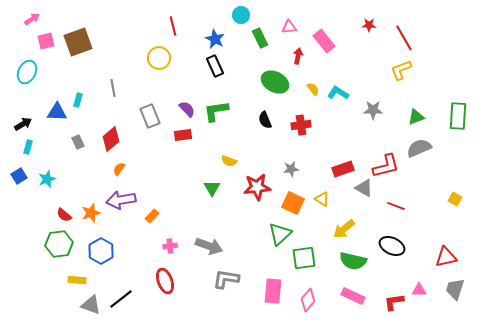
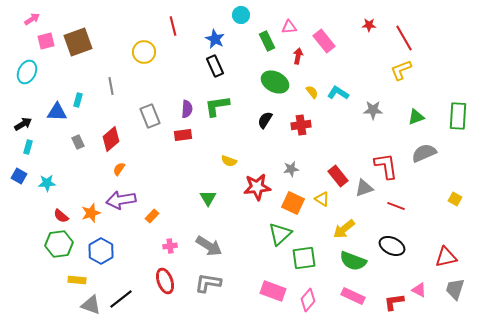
green rectangle at (260, 38): moved 7 px right, 3 px down
yellow circle at (159, 58): moved 15 px left, 6 px up
gray line at (113, 88): moved 2 px left, 2 px up
yellow semicircle at (313, 89): moved 1 px left, 3 px down
purple semicircle at (187, 109): rotated 48 degrees clockwise
green L-shape at (216, 111): moved 1 px right, 5 px up
black semicircle at (265, 120): rotated 54 degrees clockwise
gray semicircle at (419, 148): moved 5 px right, 5 px down
red L-shape at (386, 166): rotated 84 degrees counterclockwise
red rectangle at (343, 169): moved 5 px left, 7 px down; rotated 70 degrees clockwise
blue square at (19, 176): rotated 28 degrees counterclockwise
cyan star at (47, 179): moved 4 px down; rotated 18 degrees clockwise
green triangle at (212, 188): moved 4 px left, 10 px down
gray triangle at (364, 188): rotated 48 degrees counterclockwise
red semicircle at (64, 215): moved 3 px left, 1 px down
gray arrow at (209, 246): rotated 12 degrees clockwise
green semicircle at (353, 261): rotated 8 degrees clockwise
gray L-shape at (226, 279): moved 18 px left, 4 px down
pink triangle at (419, 290): rotated 28 degrees clockwise
pink rectangle at (273, 291): rotated 75 degrees counterclockwise
